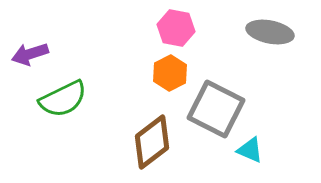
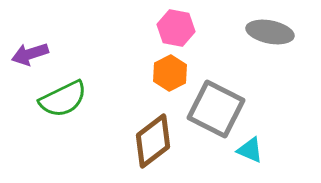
brown diamond: moved 1 px right, 1 px up
